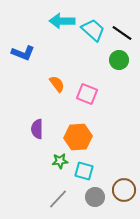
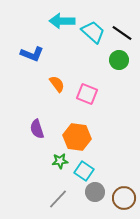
cyan trapezoid: moved 2 px down
blue L-shape: moved 9 px right, 1 px down
purple semicircle: rotated 18 degrees counterclockwise
orange hexagon: moved 1 px left; rotated 12 degrees clockwise
cyan square: rotated 18 degrees clockwise
brown circle: moved 8 px down
gray circle: moved 5 px up
